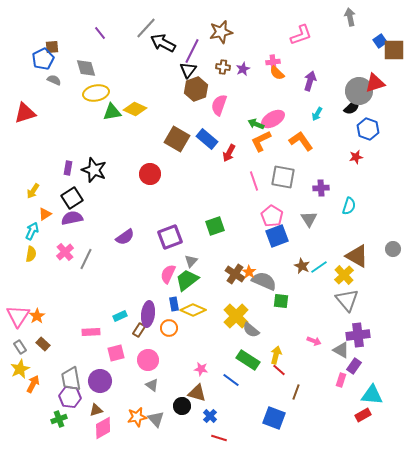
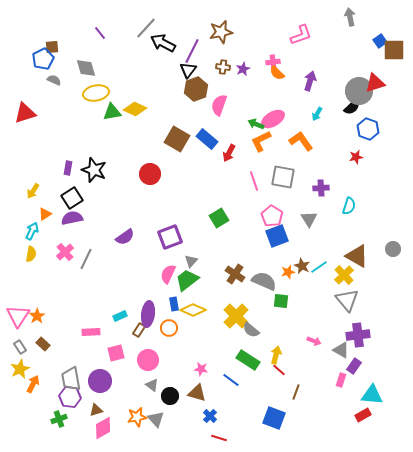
green square at (215, 226): moved 4 px right, 8 px up; rotated 12 degrees counterclockwise
orange star at (249, 272): moved 39 px right; rotated 24 degrees clockwise
black circle at (182, 406): moved 12 px left, 10 px up
